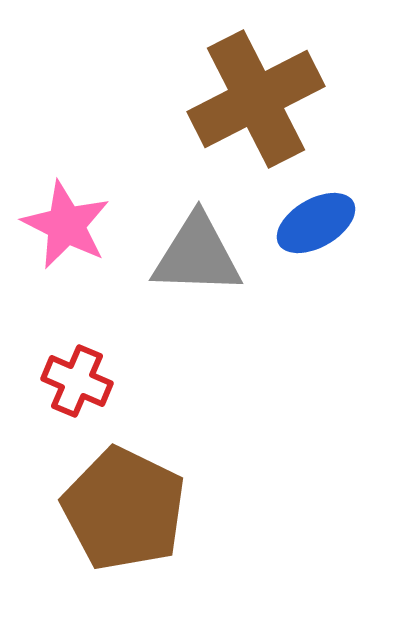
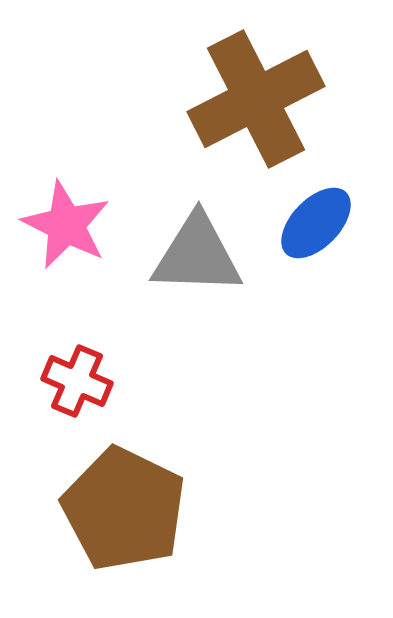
blue ellipse: rotated 16 degrees counterclockwise
